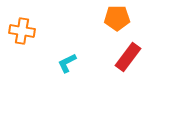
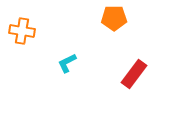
orange pentagon: moved 3 px left
red rectangle: moved 6 px right, 17 px down
